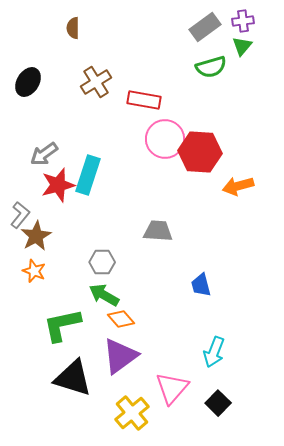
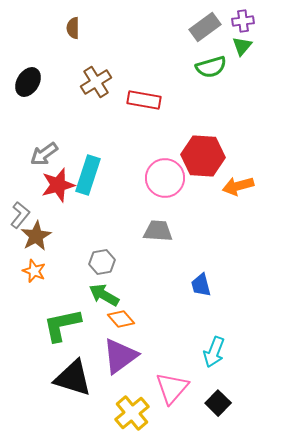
pink circle: moved 39 px down
red hexagon: moved 3 px right, 4 px down
gray hexagon: rotated 10 degrees counterclockwise
